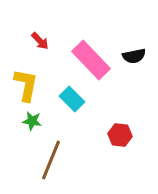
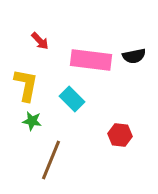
pink rectangle: rotated 39 degrees counterclockwise
